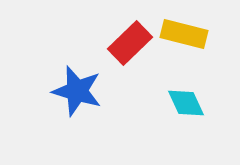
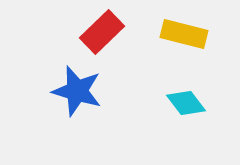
red rectangle: moved 28 px left, 11 px up
cyan diamond: rotated 12 degrees counterclockwise
